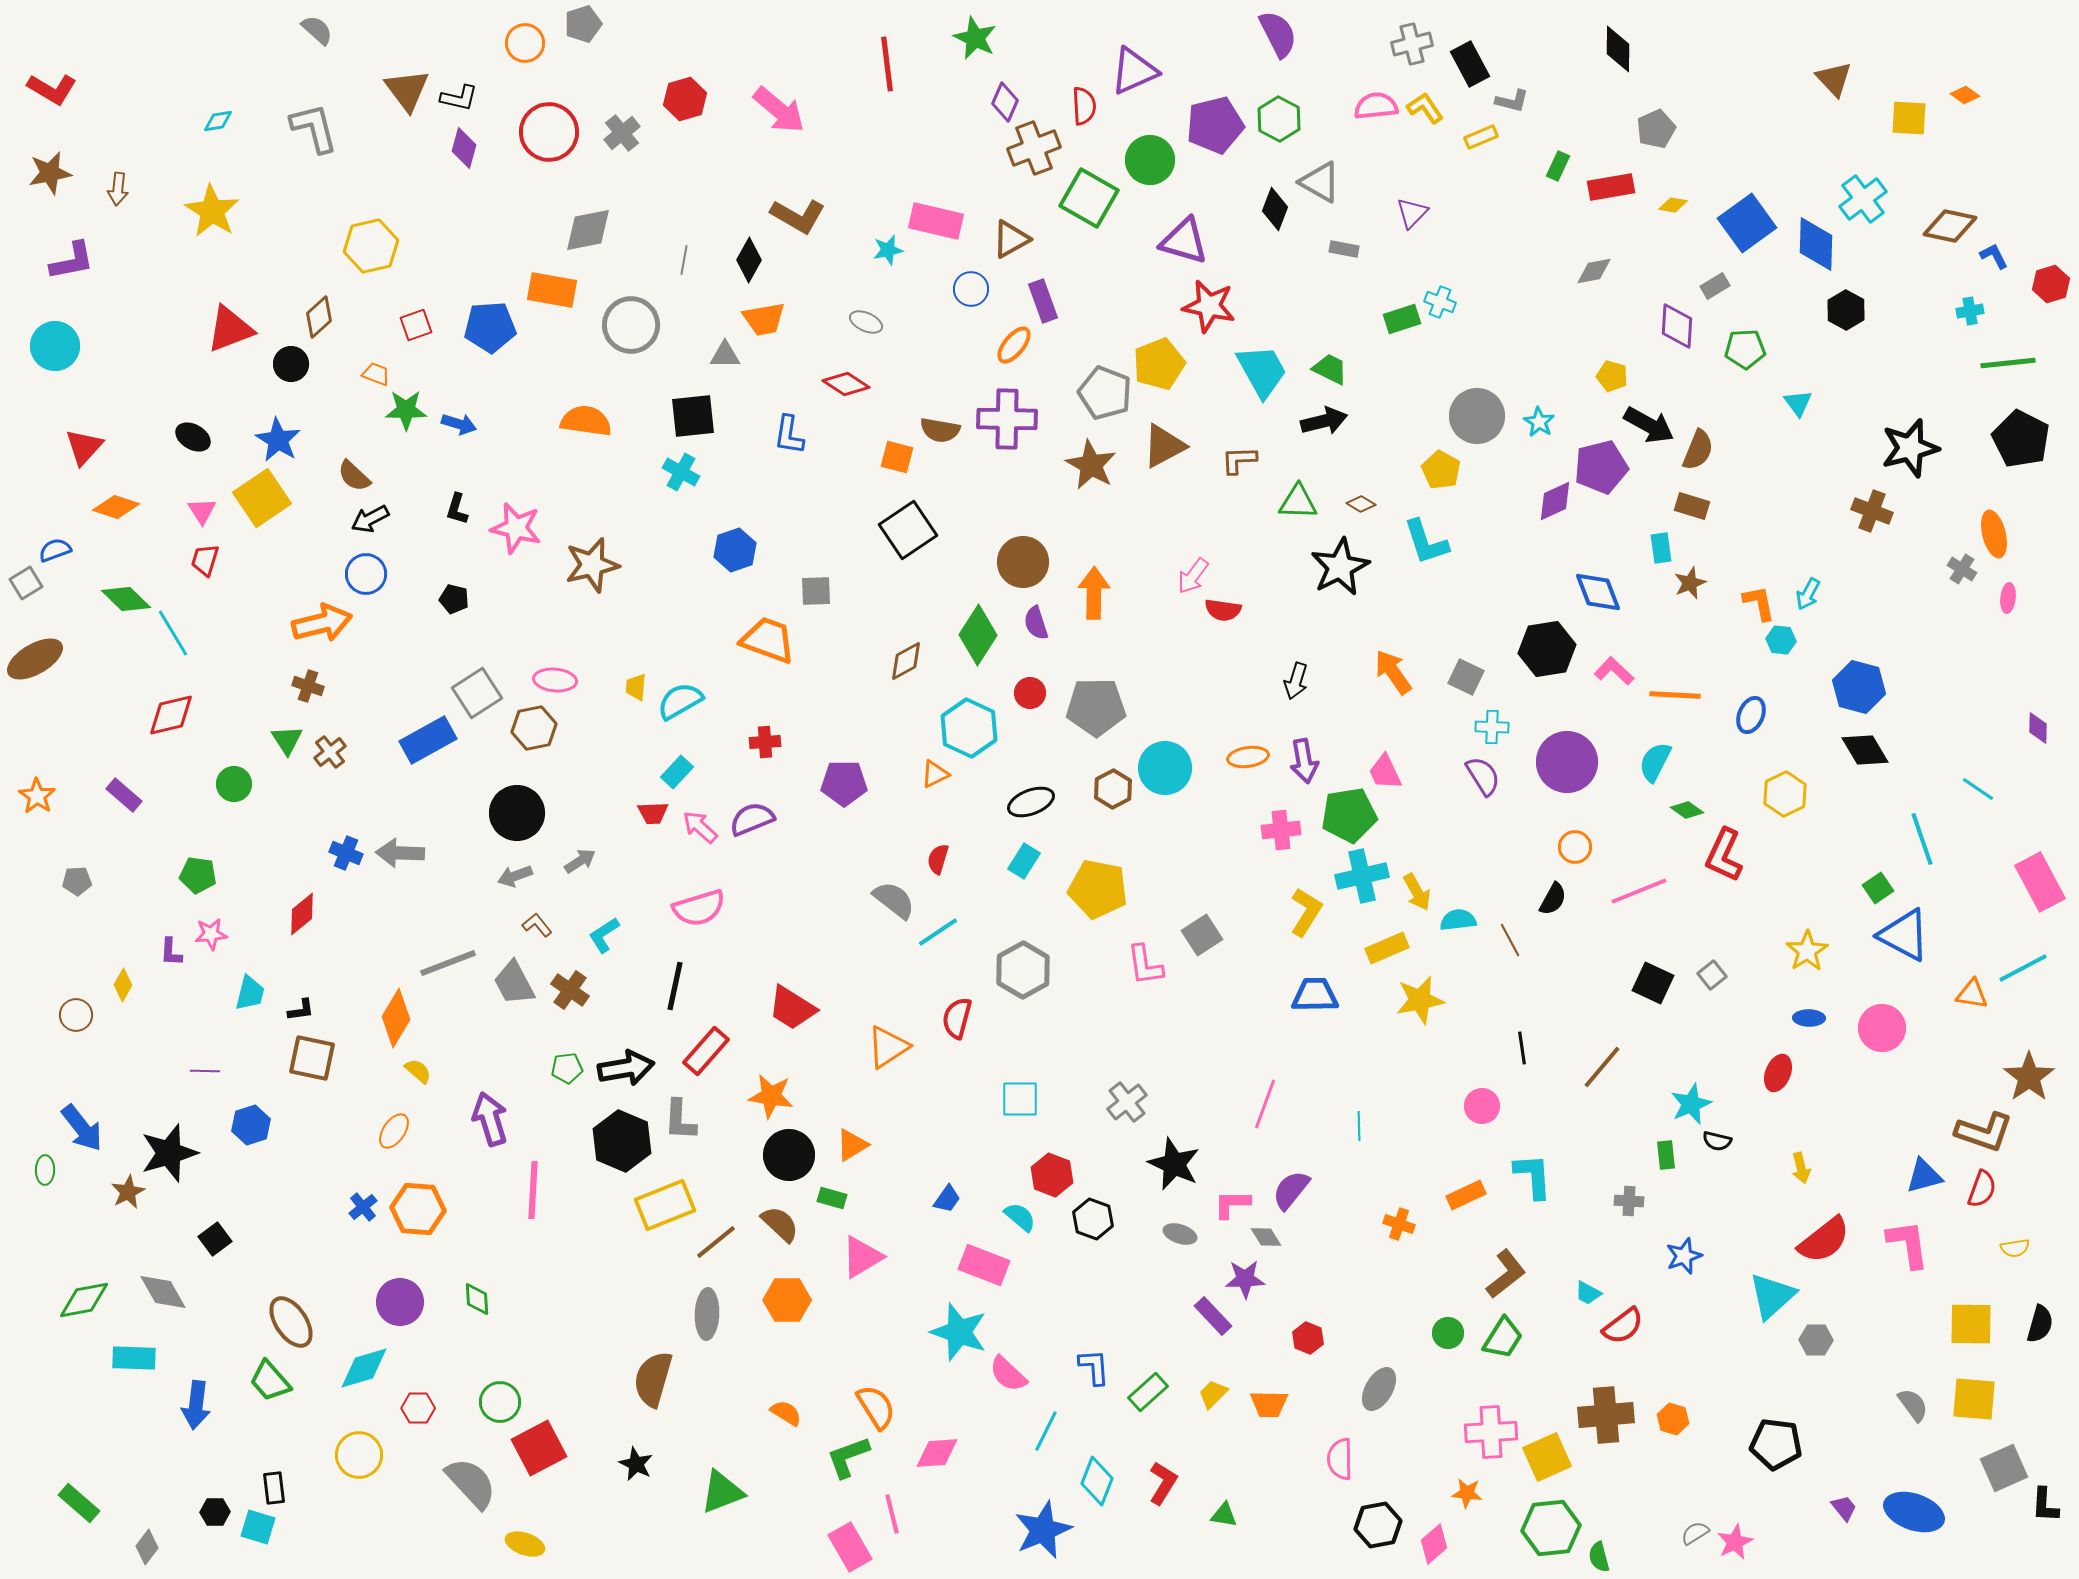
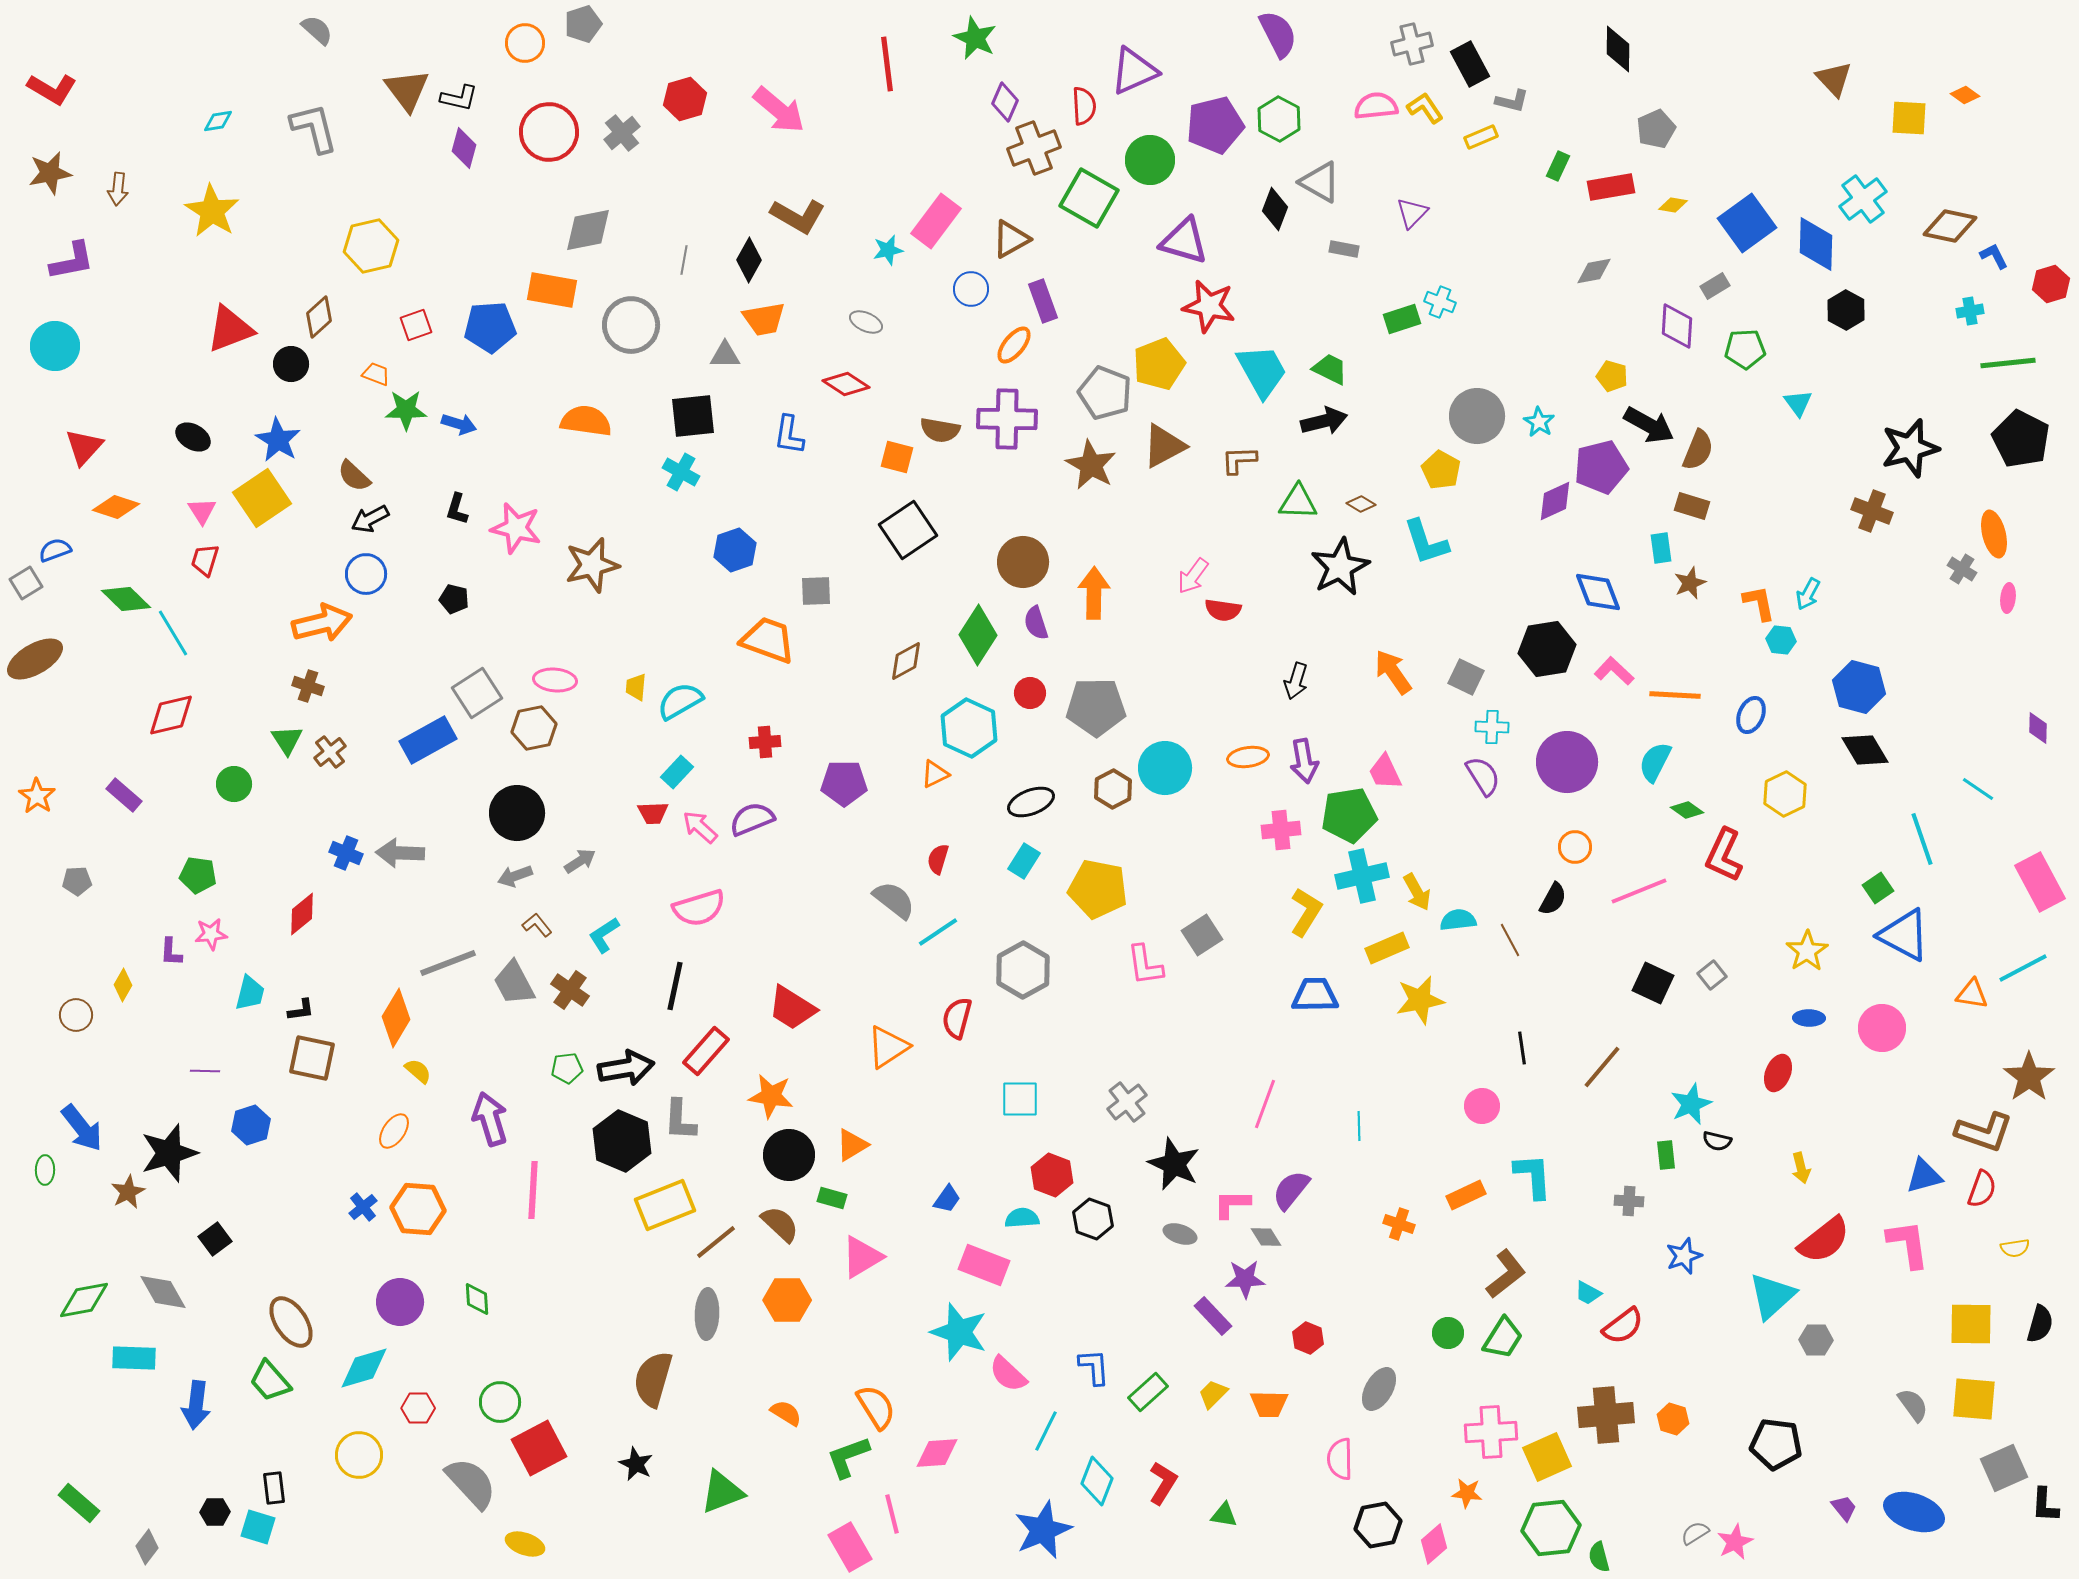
pink rectangle at (936, 221): rotated 66 degrees counterclockwise
cyan semicircle at (1020, 1217): moved 2 px right, 1 px down; rotated 44 degrees counterclockwise
